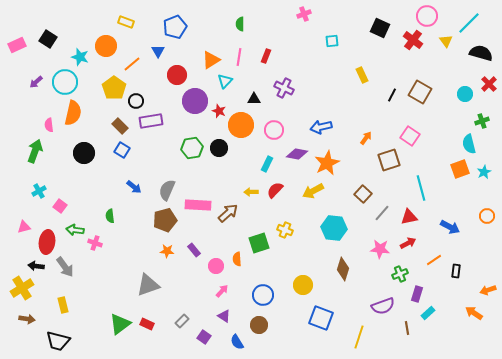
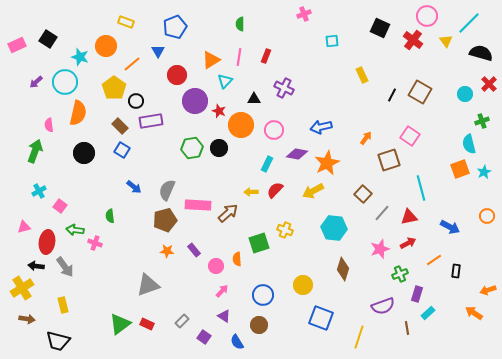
orange semicircle at (73, 113): moved 5 px right
pink star at (380, 249): rotated 24 degrees counterclockwise
